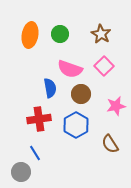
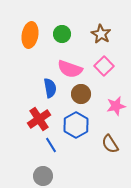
green circle: moved 2 px right
red cross: rotated 25 degrees counterclockwise
blue line: moved 16 px right, 8 px up
gray circle: moved 22 px right, 4 px down
